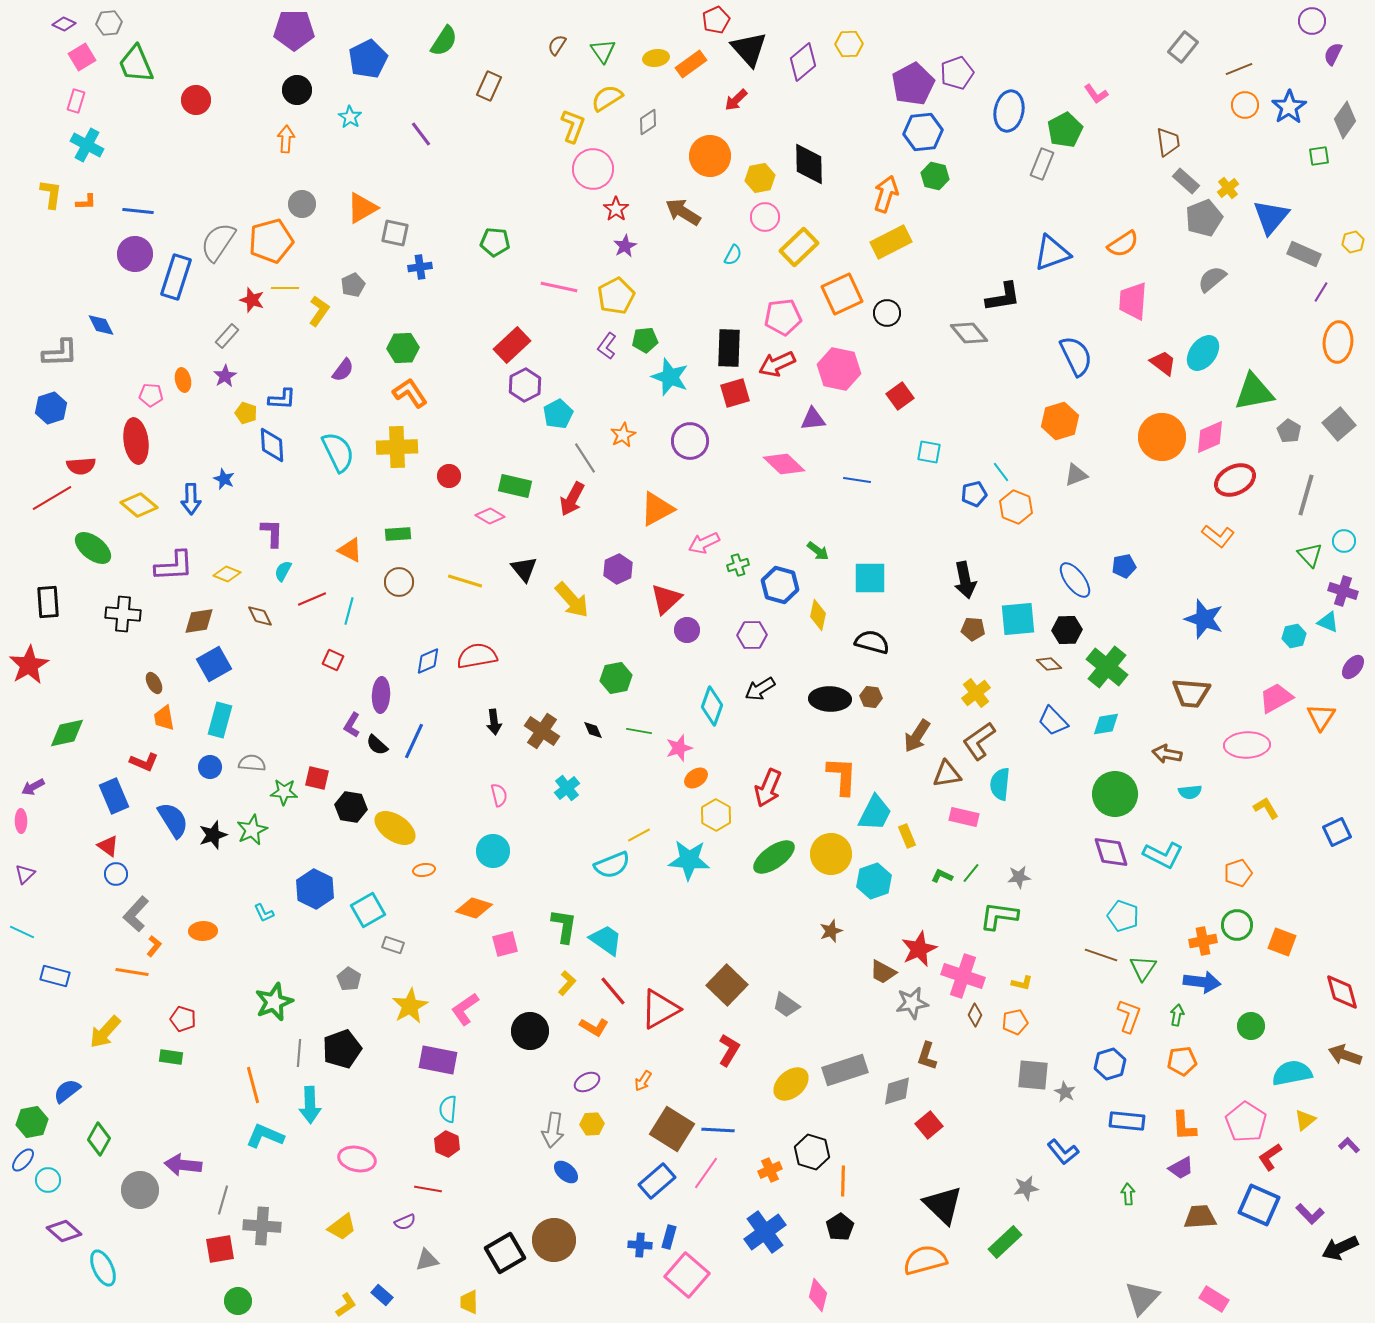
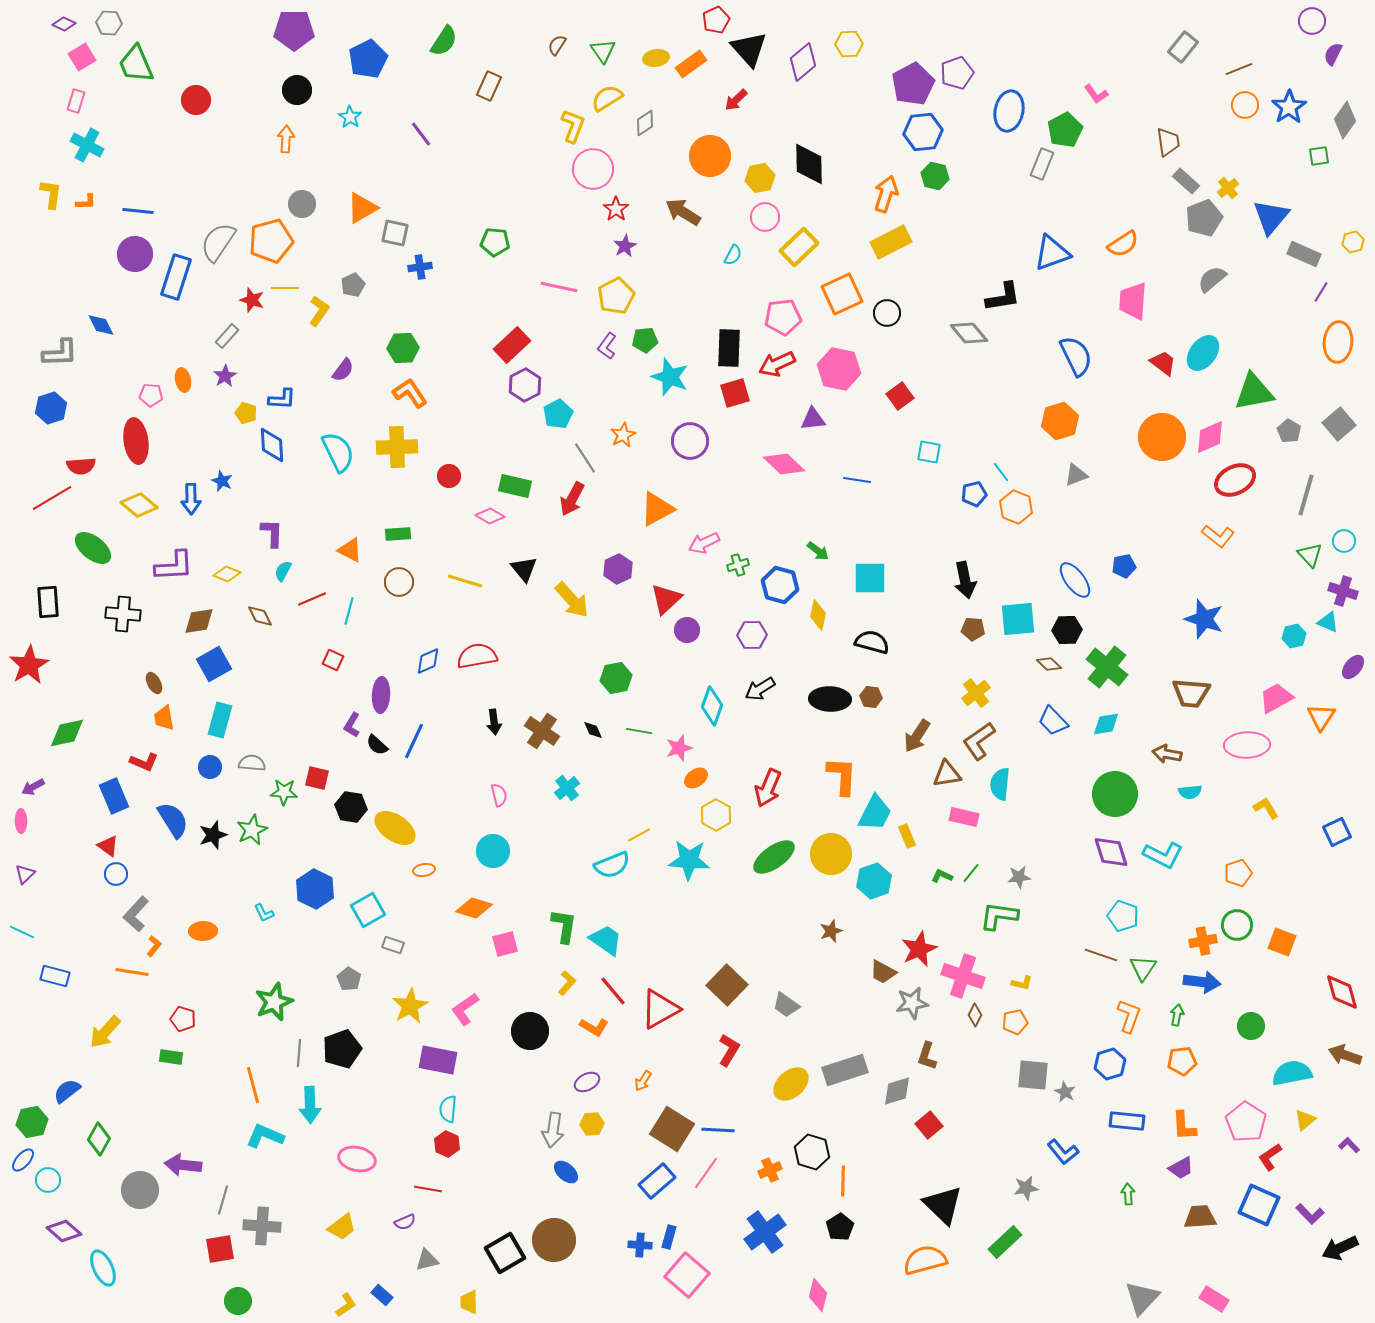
gray hexagon at (109, 23): rotated 10 degrees clockwise
gray diamond at (648, 122): moved 3 px left, 1 px down
blue star at (224, 479): moved 2 px left, 2 px down
